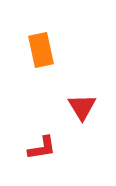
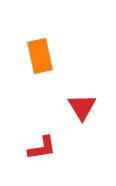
orange rectangle: moved 1 px left, 6 px down
